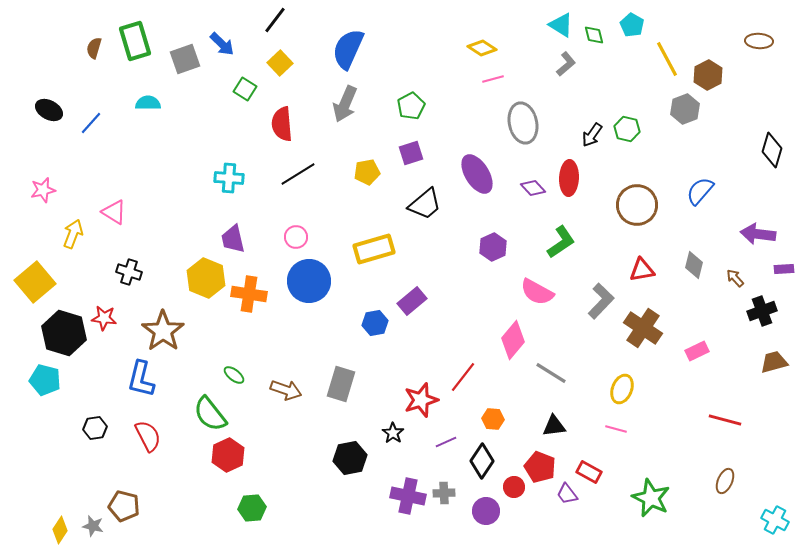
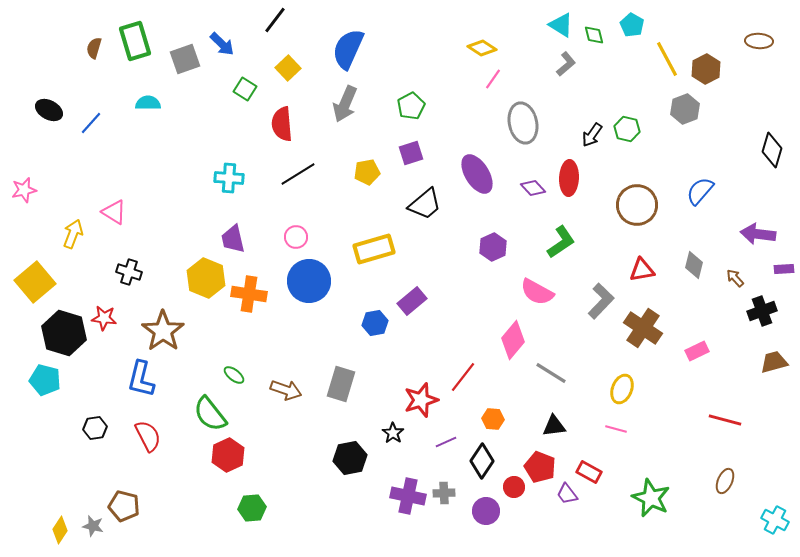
yellow square at (280, 63): moved 8 px right, 5 px down
brown hexagon at (708, 75): moved 2 px left, 6 px up
pink line at (493, 79): rotated 40 degrees counterclockwise
pink star at (43, 190): moved 19 px left
